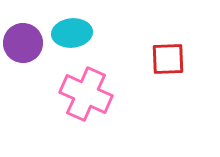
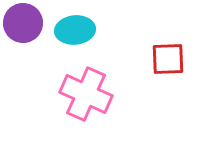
cyan ellipse: moved 3 px right, 3 px up
purple circle: moved 20 px up
